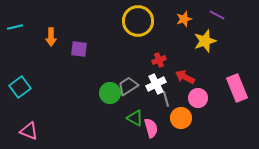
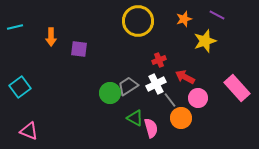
pink rectangle: rotated 20 degrees counterclockwise
gray line: moved 4 px right, 1 px down; rotated 21 degrees counterclockwise
